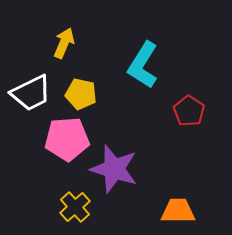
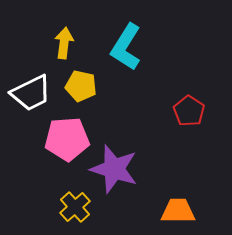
yellow arrow: rotated 16 degrees counterclockwise
cyan L-shape: moved 17 px left, 18 px up
yellow pentagon: moved 8 px up
